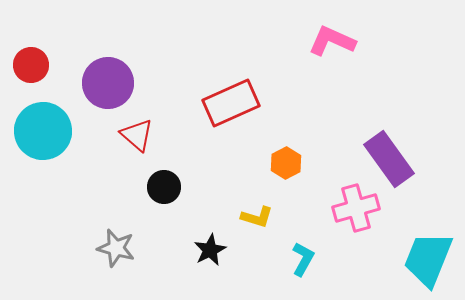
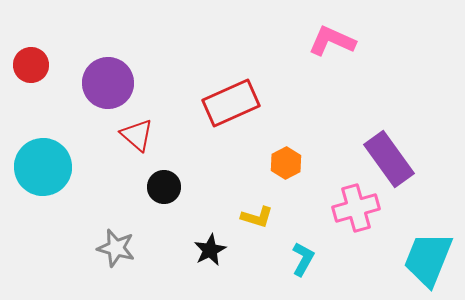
cyan circle: moved 36 px down
